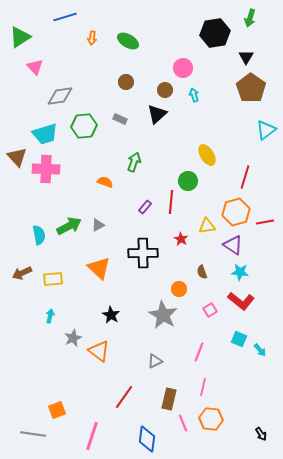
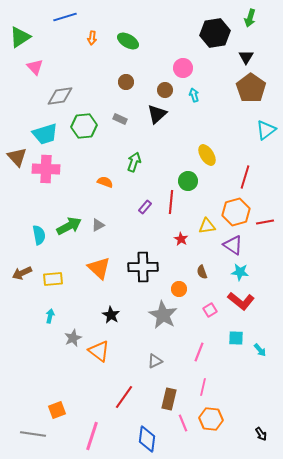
black cross at (143, 253): moved 14 px down
cyan square at (239, 339): moved 3 px left, 1 px up; rotated 21 degrees counterclockwise
